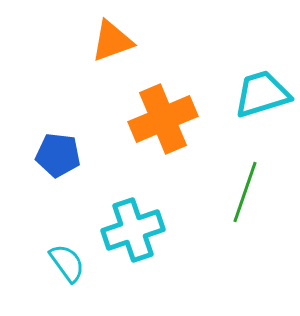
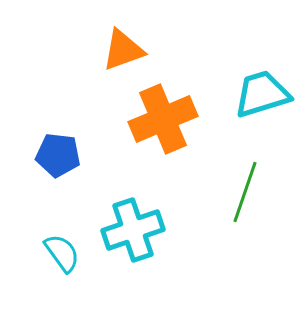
orange triangle: moved 11 px right, 9 px down
cyan semicircle: moved 5 px left, 10 px up
